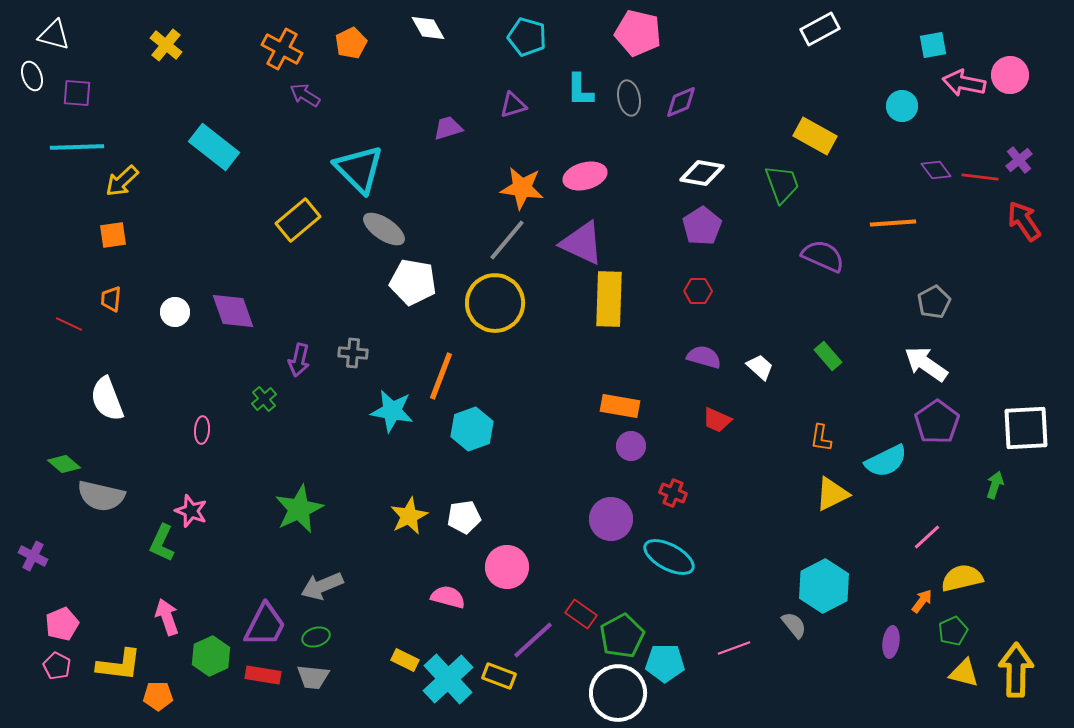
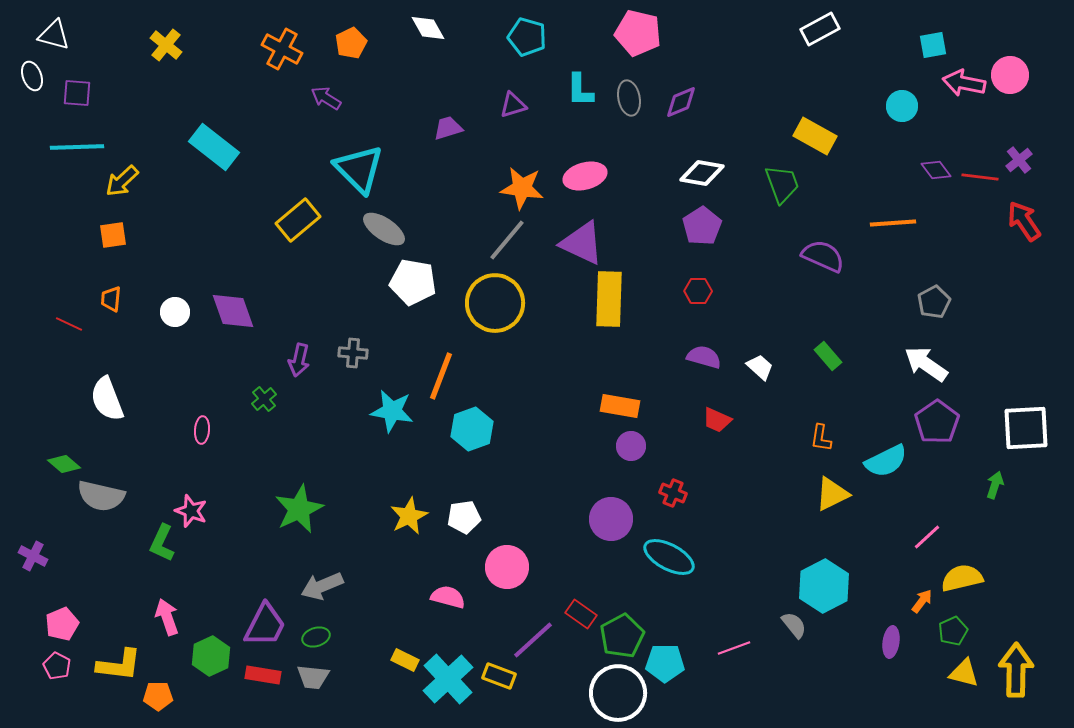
purple arrow at (305, 95): moved 21 px right, 3 px down
